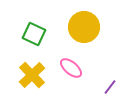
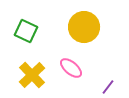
green square: moved 8 px left, 3 px up
purple line: moved 2 px left
